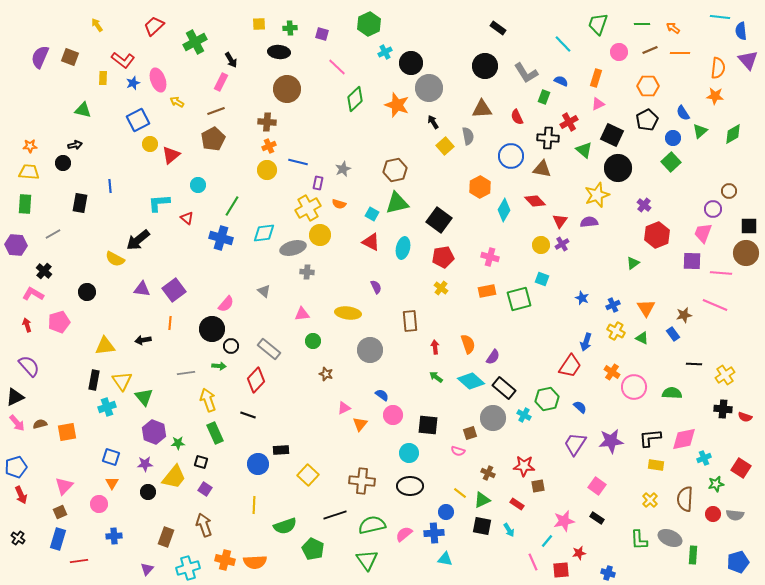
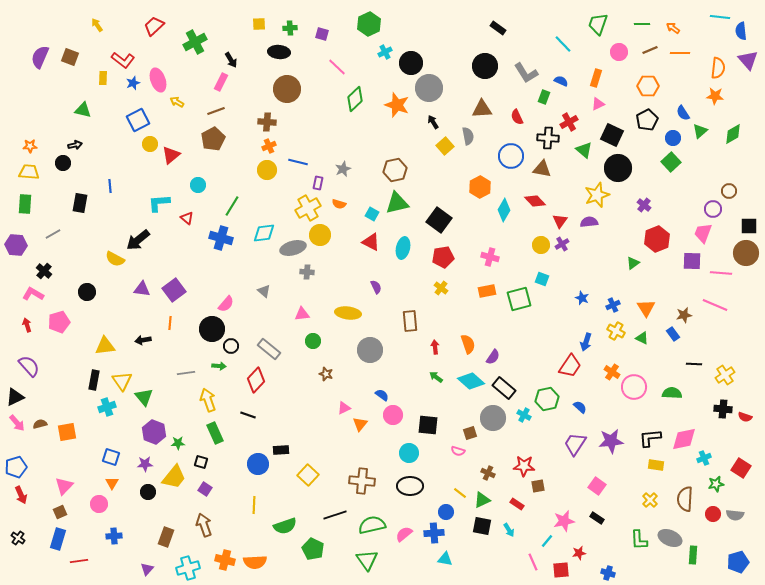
red hexagon at (657, 235): moved 4 px down
